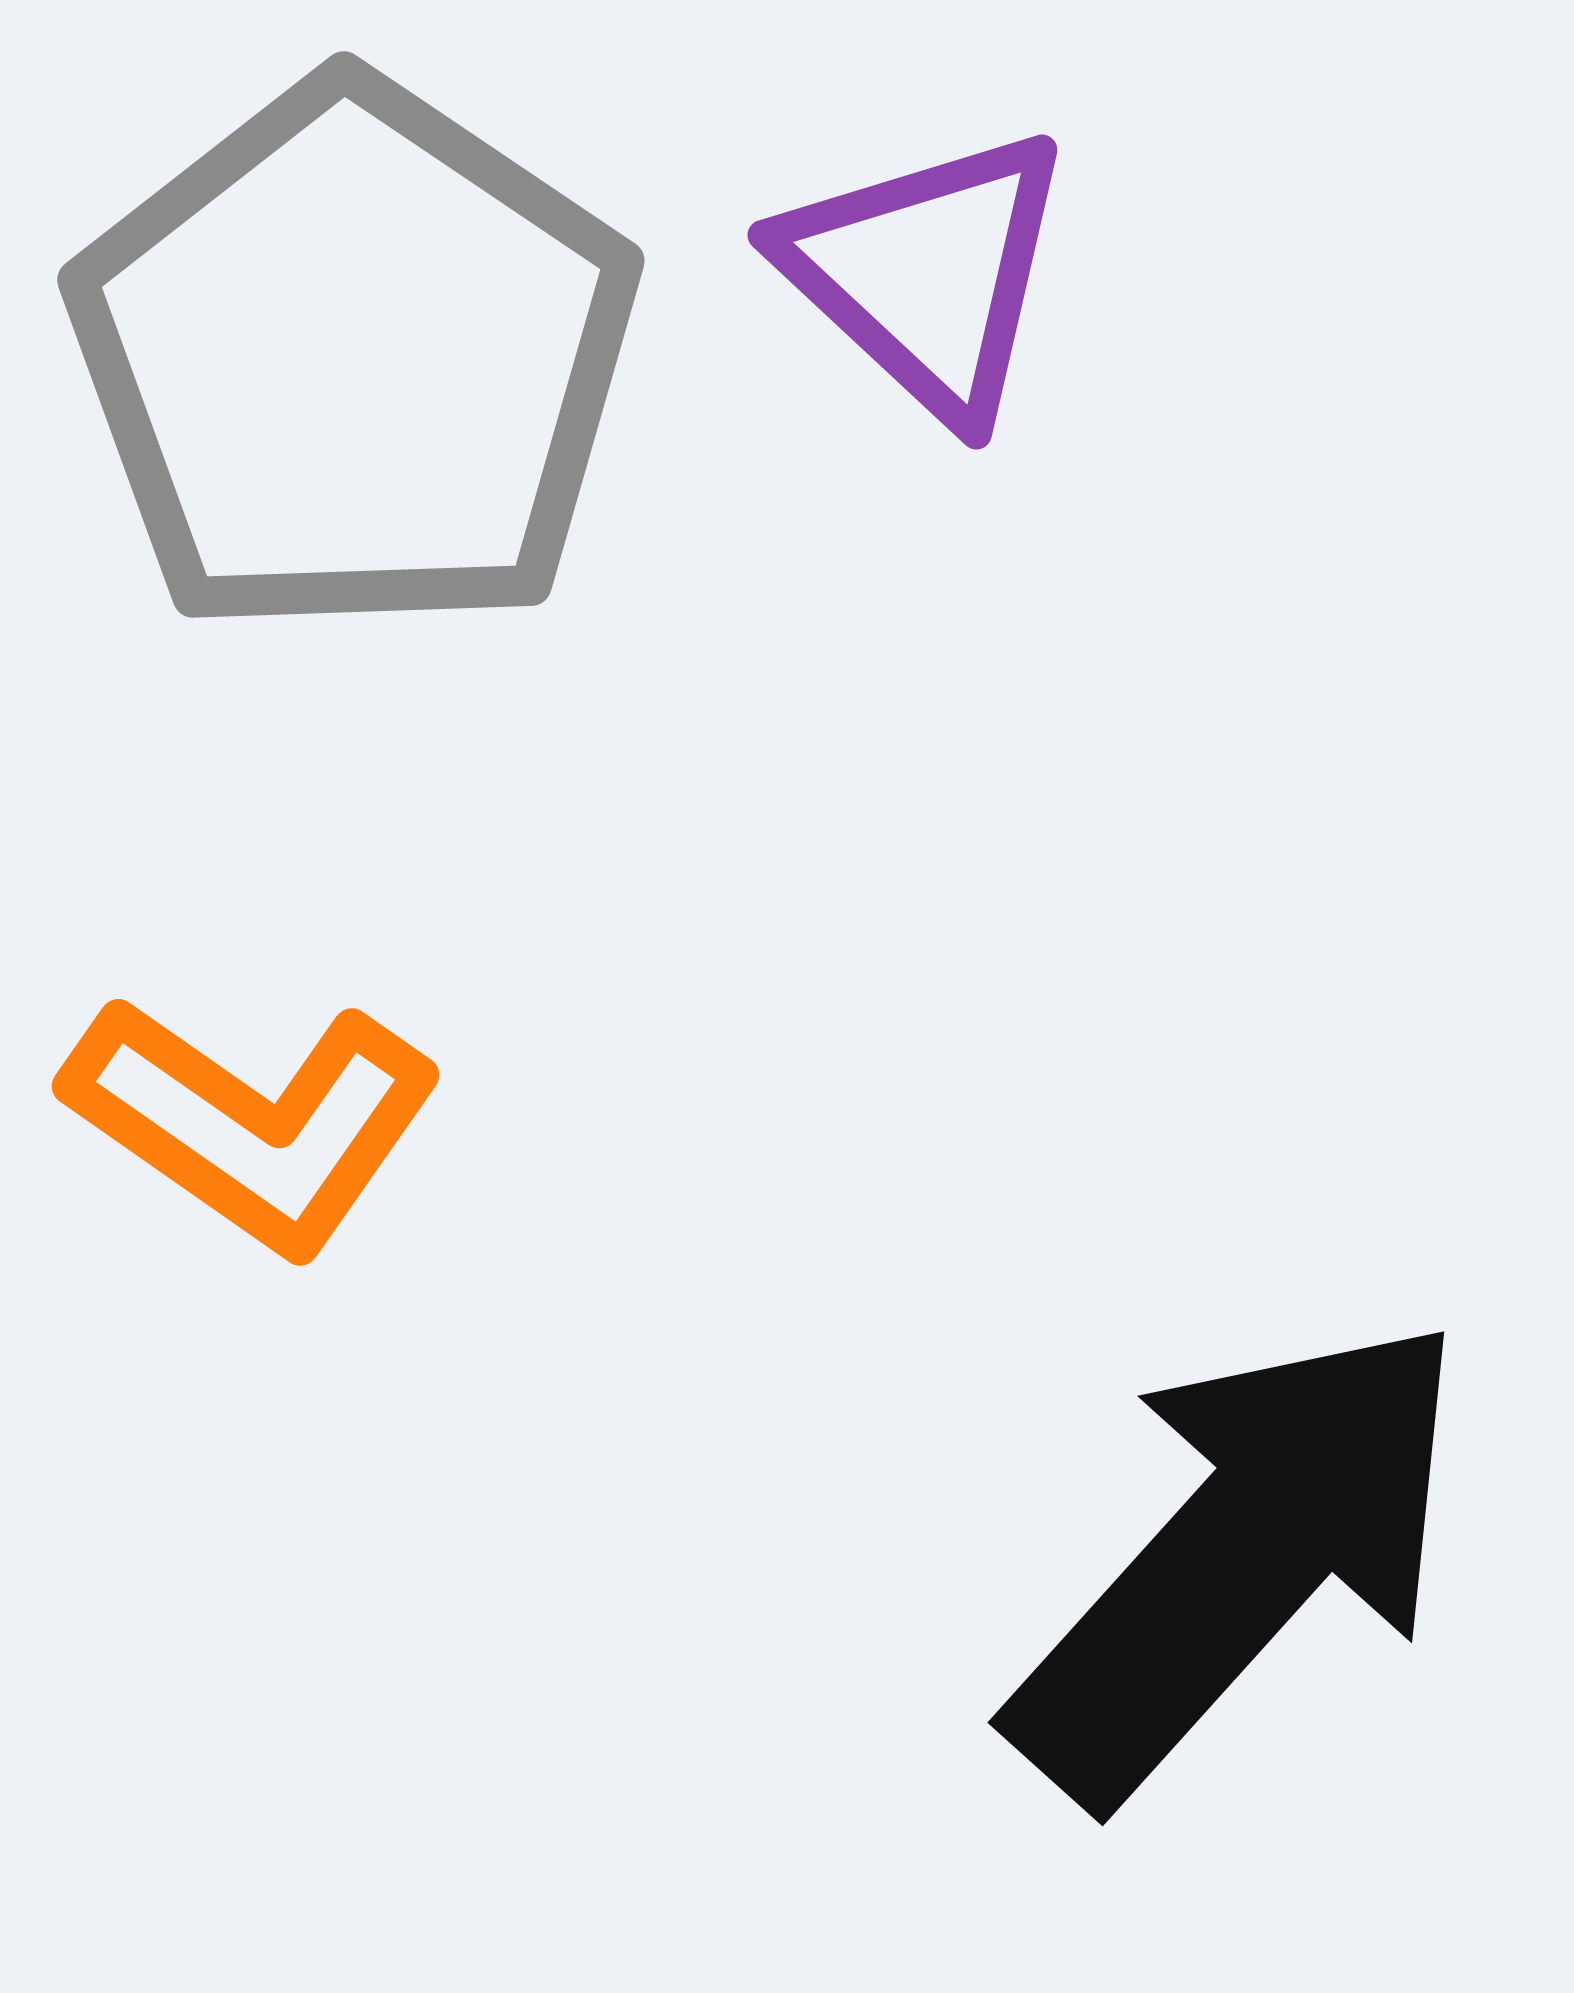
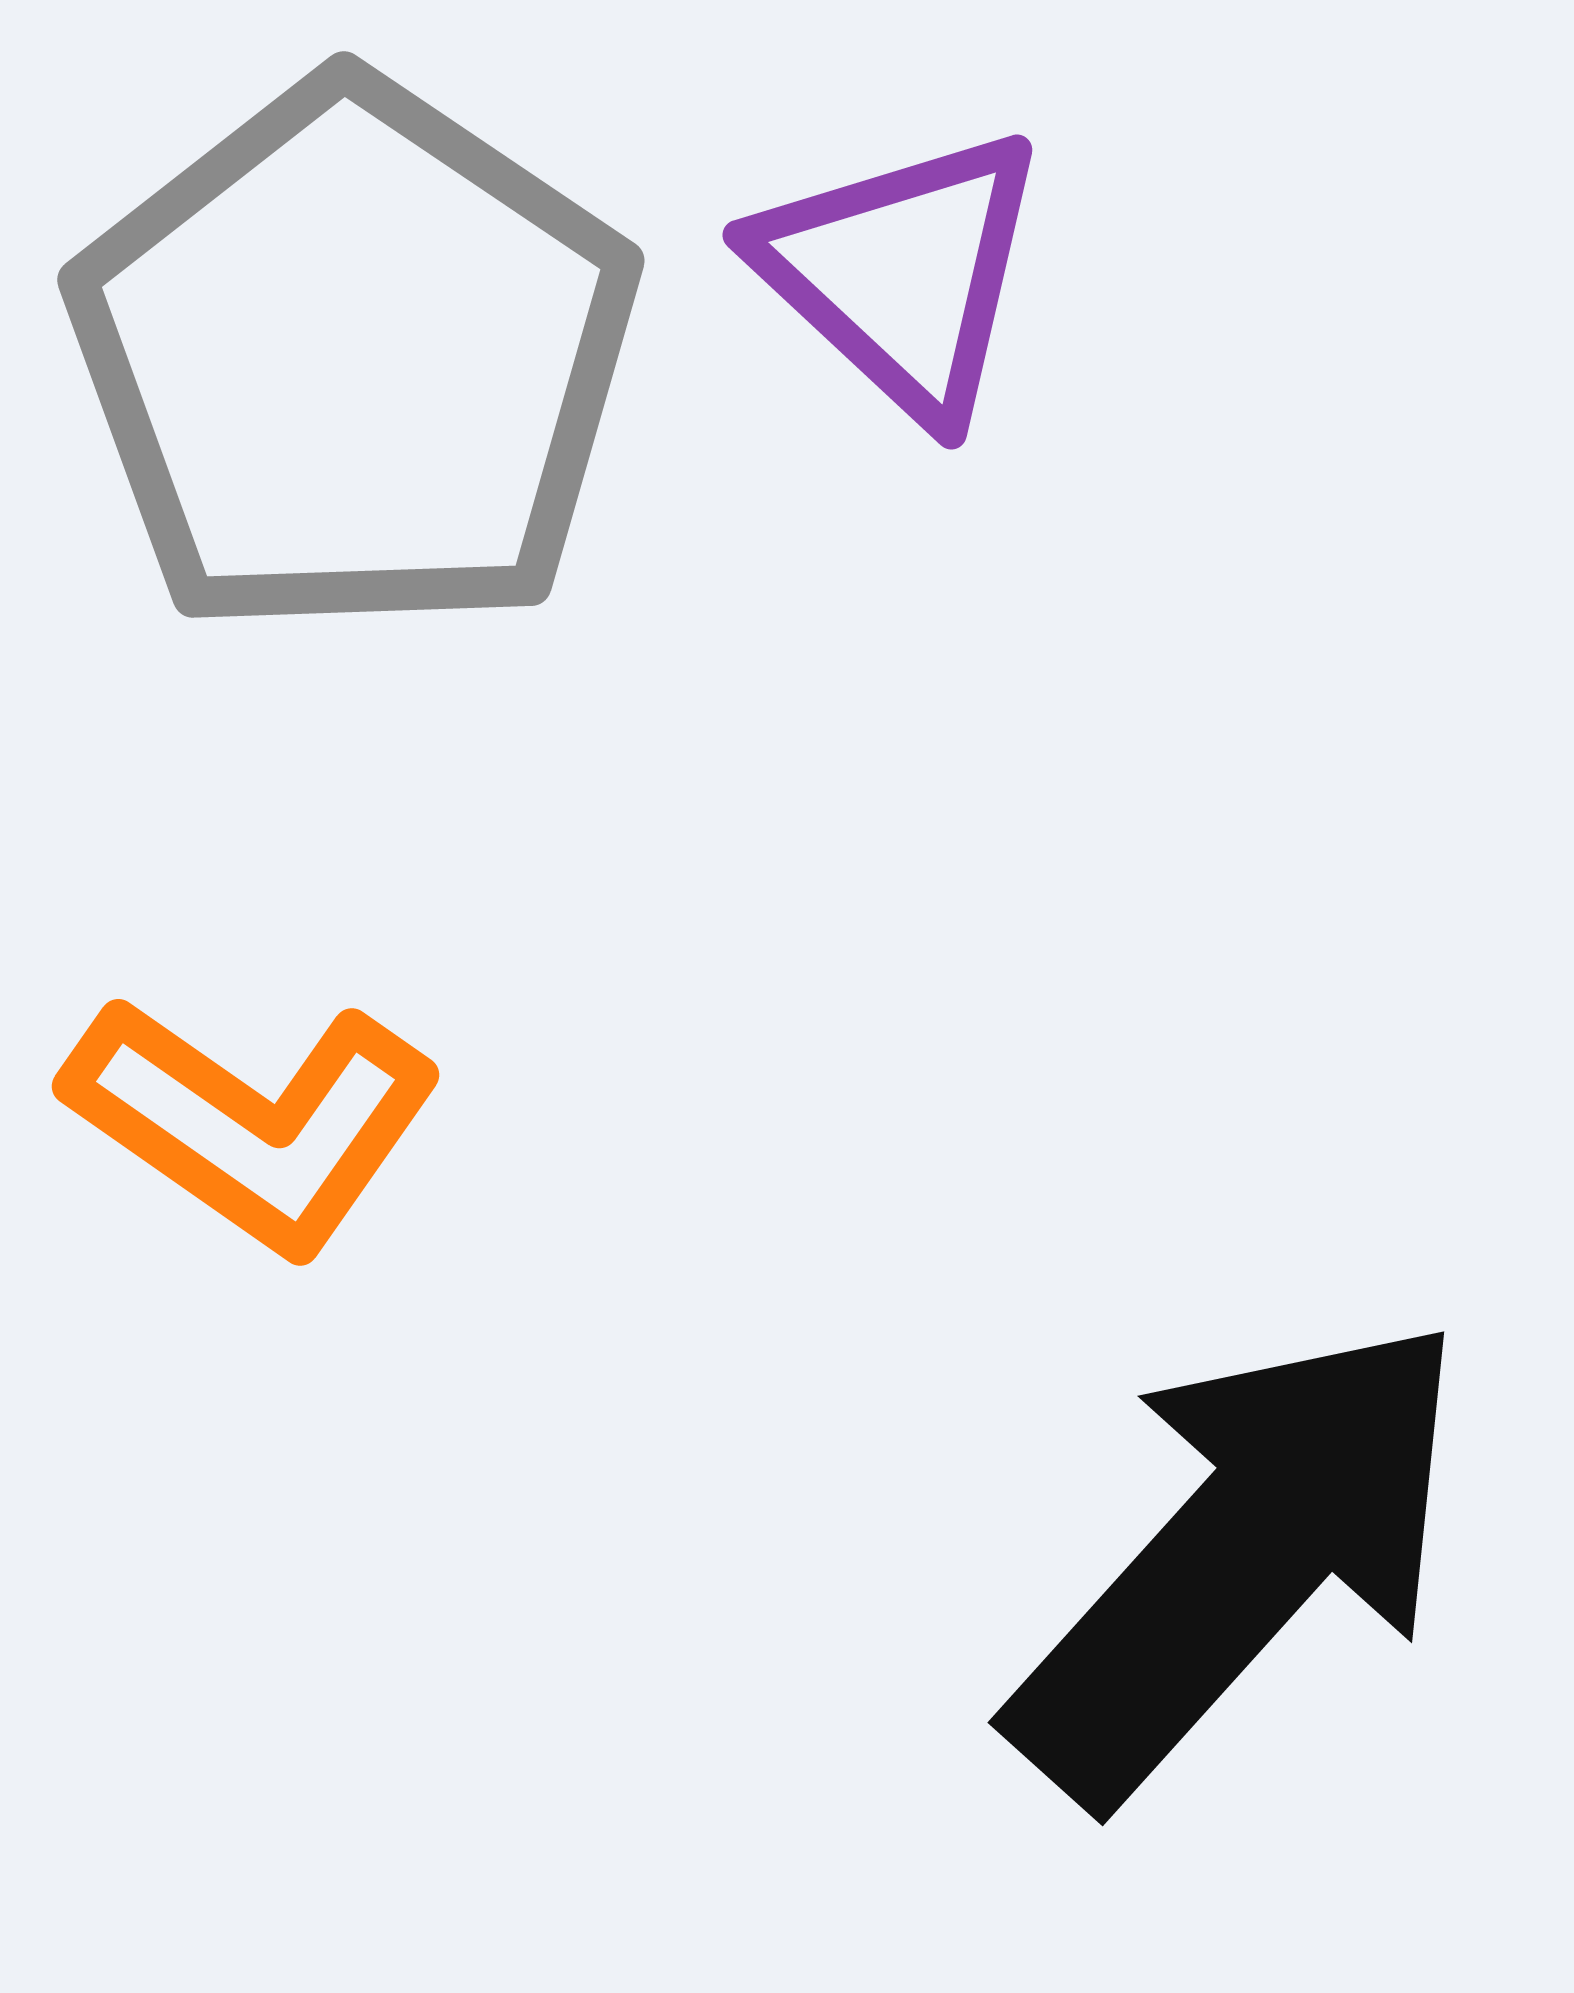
purple triangle: moved 25 px left
